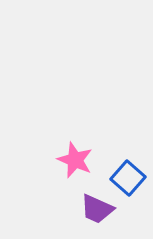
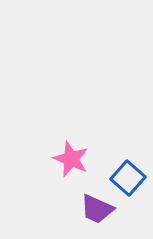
pink star: moved 4 px left, 1 px up
